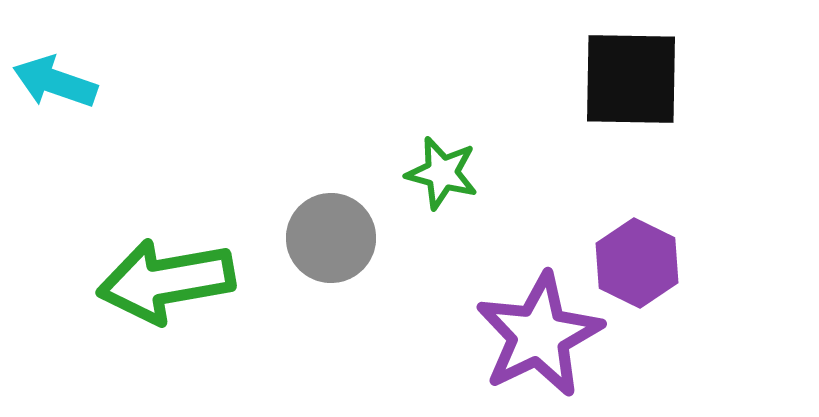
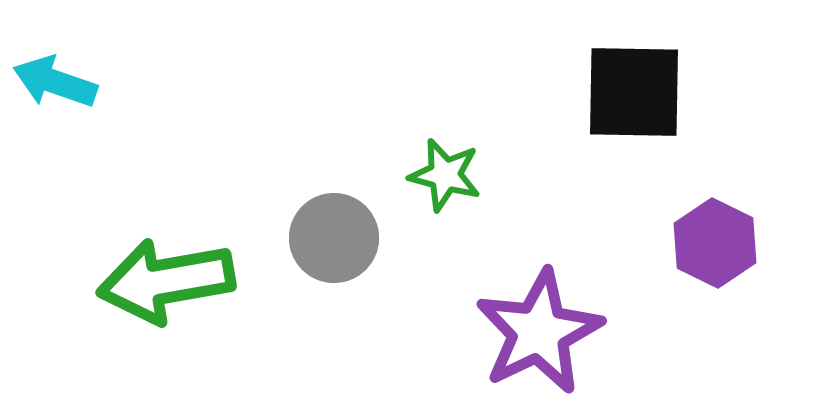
black square: moved 3 px right, 13 px down
green star: moved 3 px right, 2 px down
gray circle: moved 3 px right
purple hexagon: moved 78 px right, 20 px up
purple star: moved 3 px up
